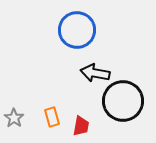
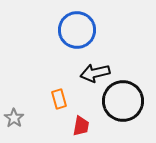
black arrow: rotated 24 degrees counterclockwise
orange rectangle: moved 7 px right, 18 px up
